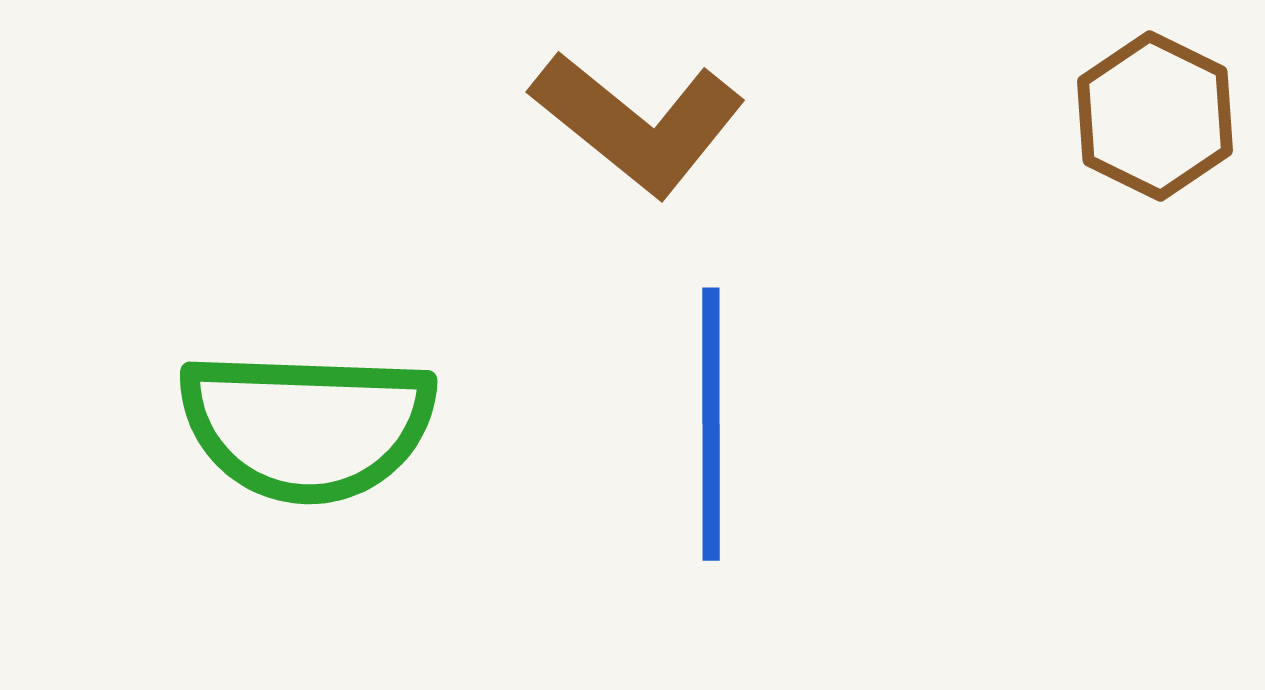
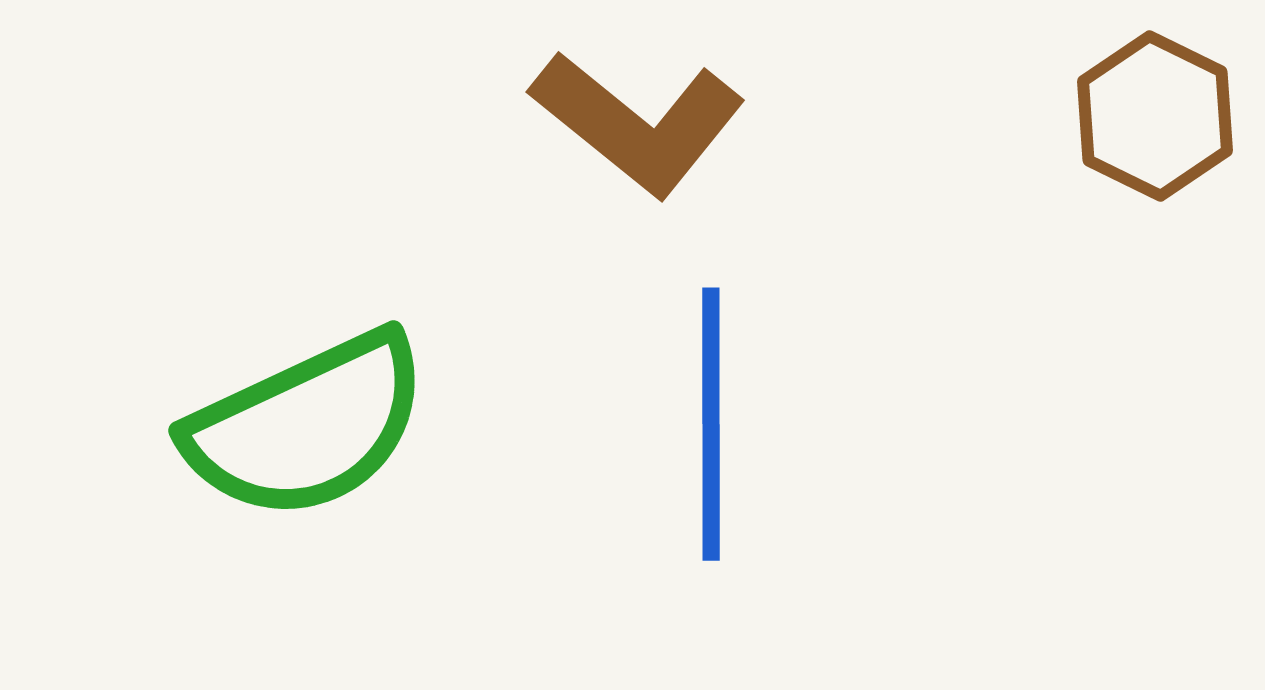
green semicircle: rotated 27 degrees counterclockwise
